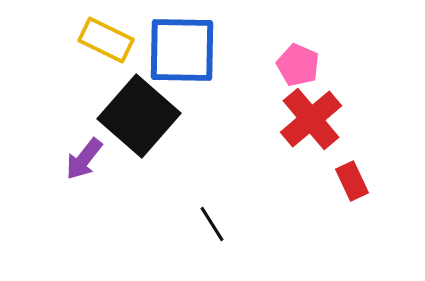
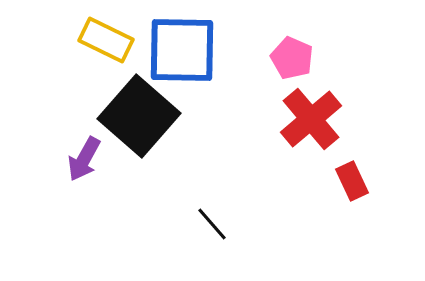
pink pentagon: moved 6 px left, 7 px up
purple arrow: rotated 9 degrees counterclockwise
black line: rotated 9 degrees counterclockwise
